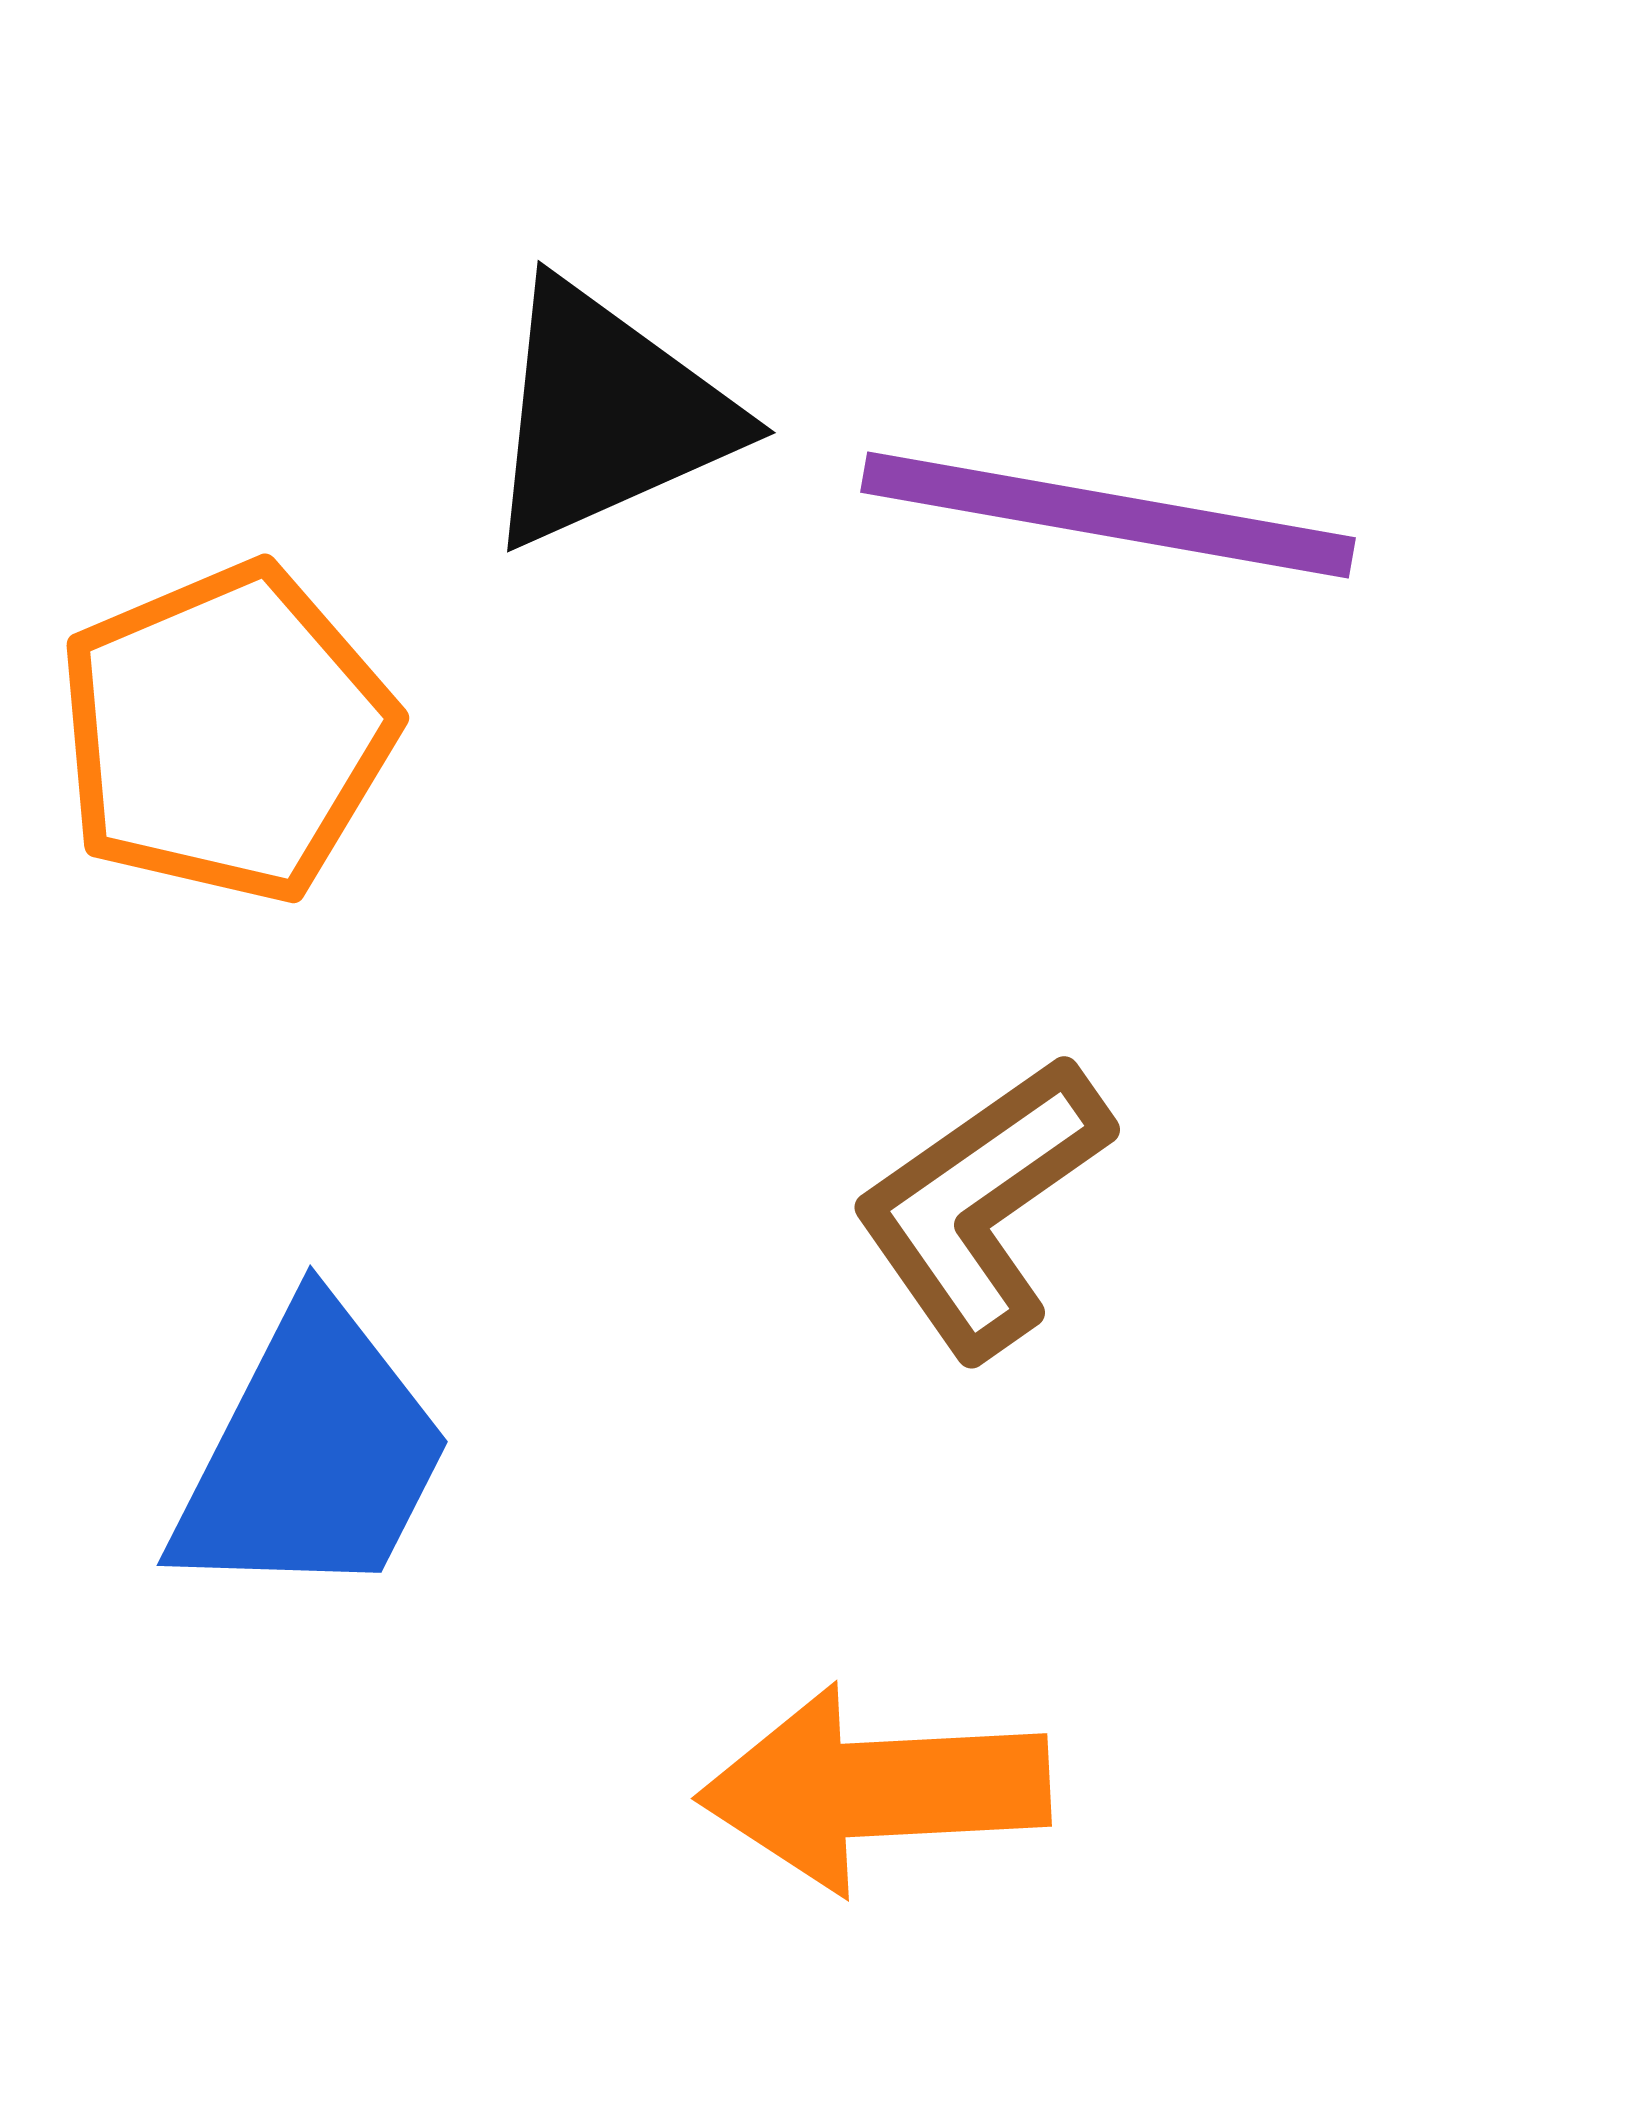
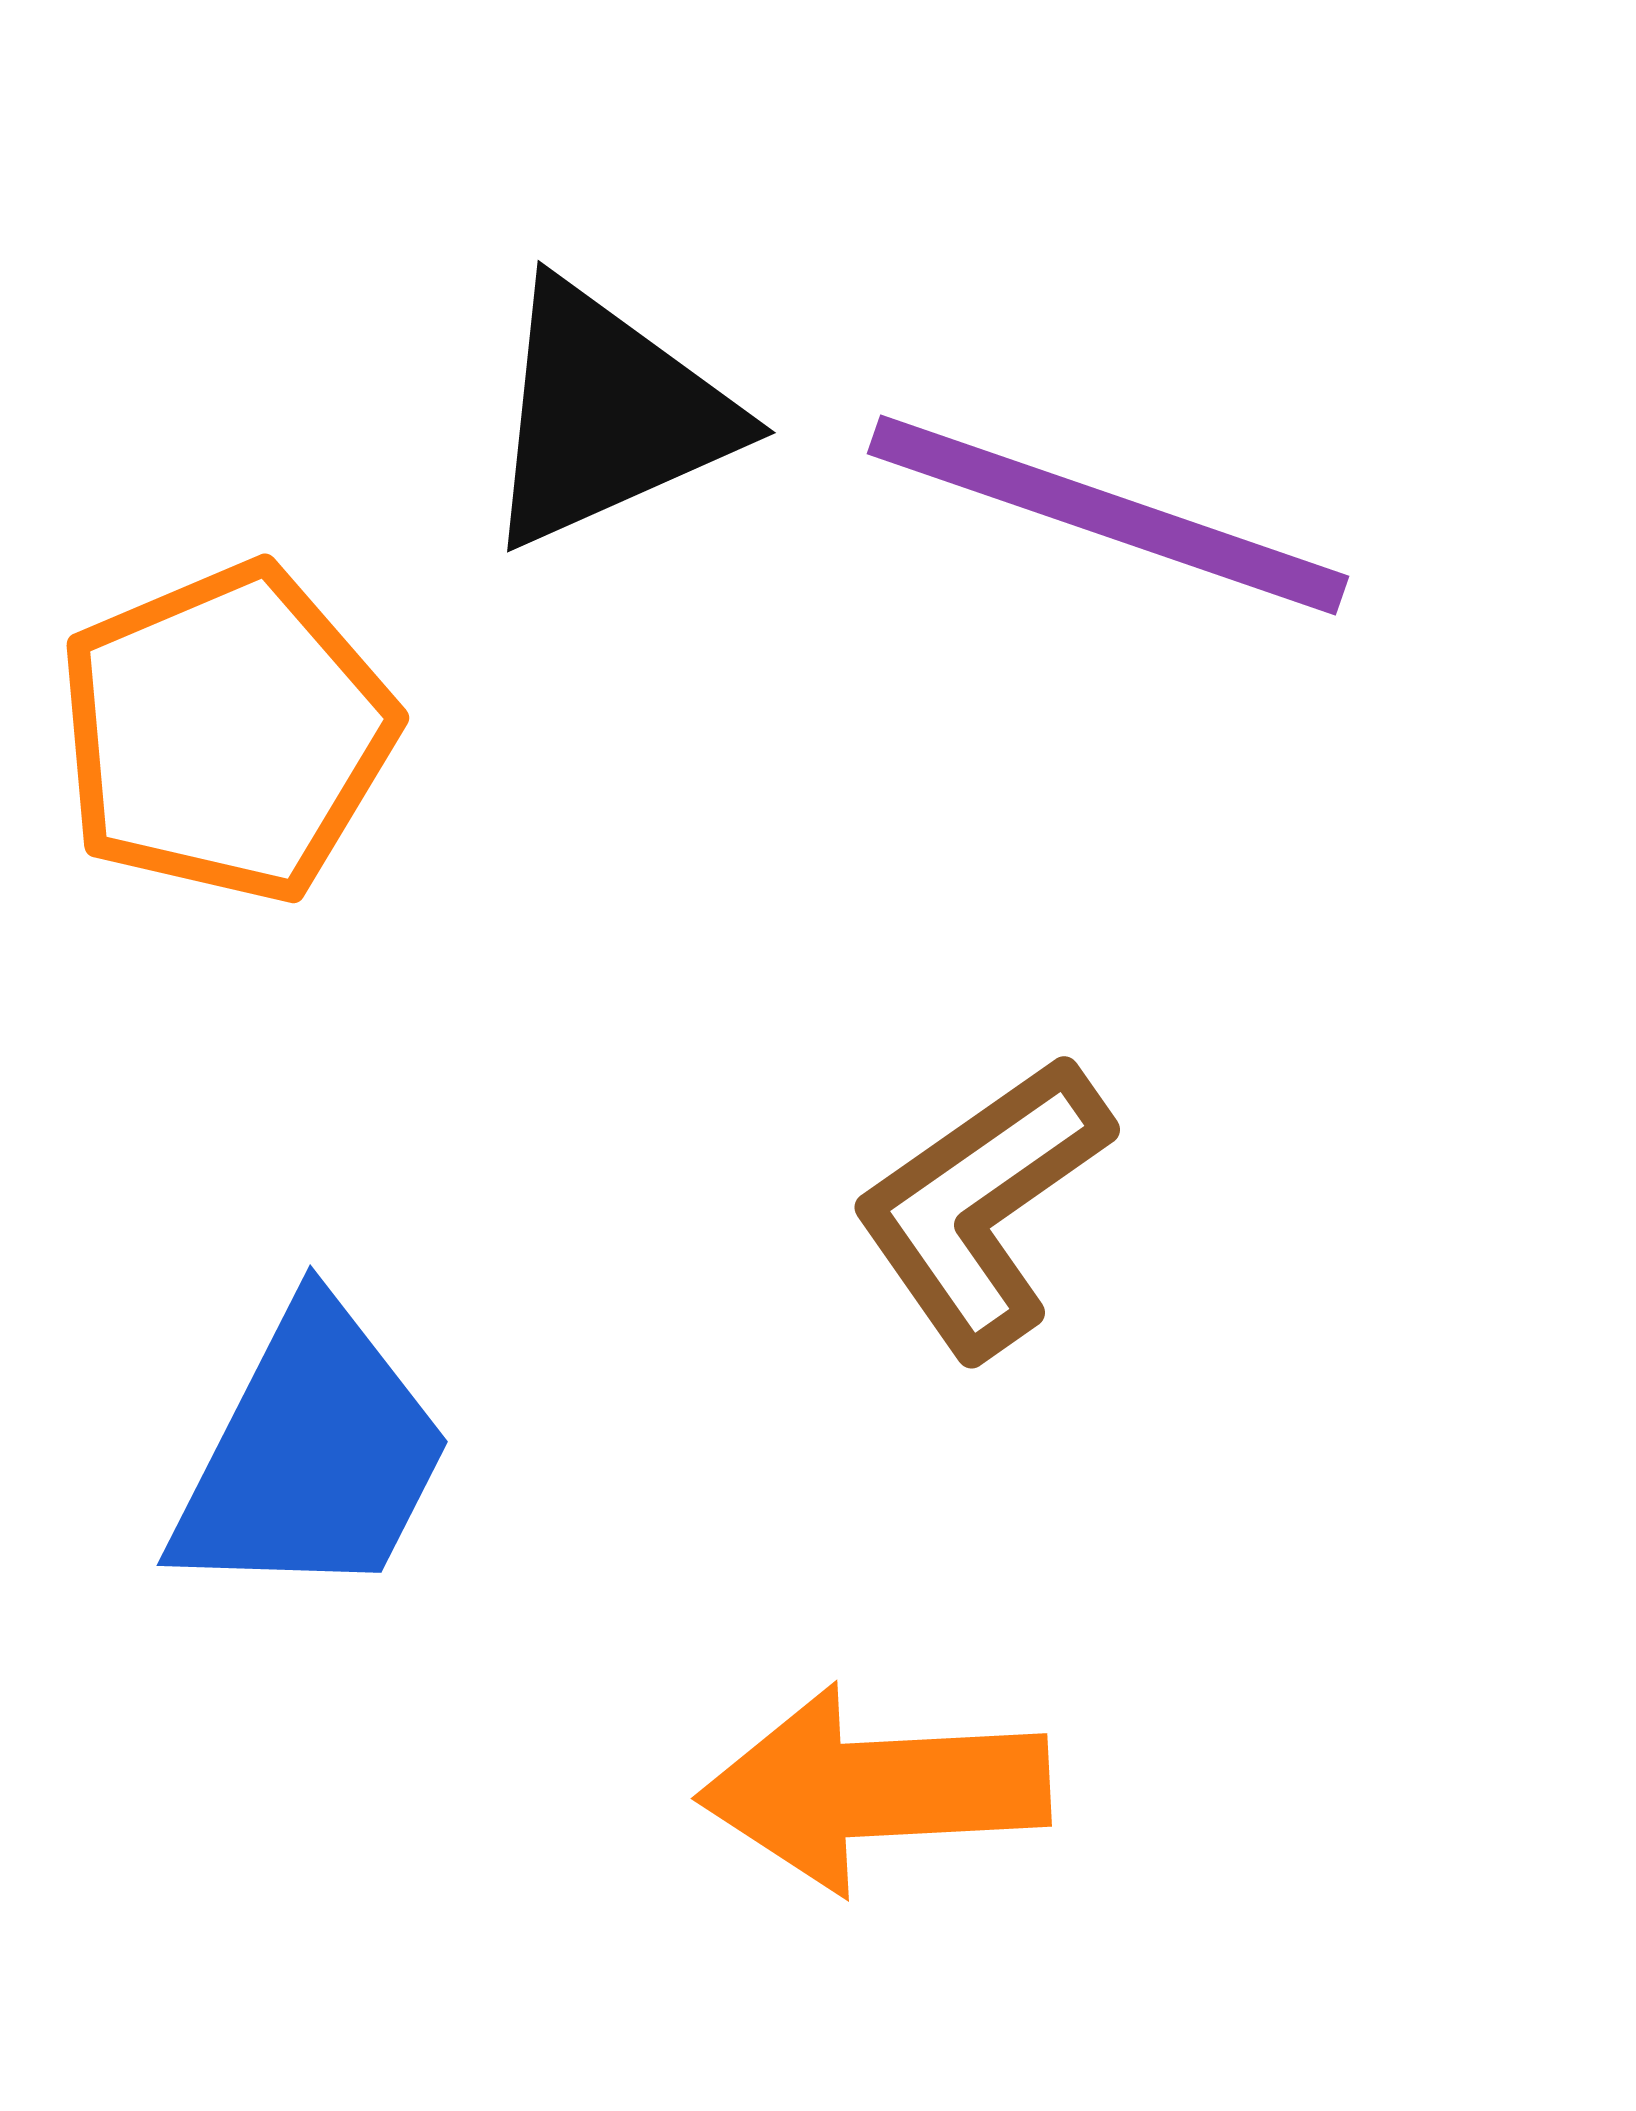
purple line: rotated 9 degrees clockwise
